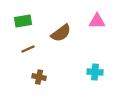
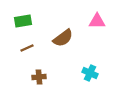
brown semicircle: moved 2 px right, 5 px down
brown line: moved 1 px left, 1 px up
cyan cross: moved 5 px left, 1 px down; rotated 21 degrees clockwise
brown cross: rotated 16 degrees counterclockwise
